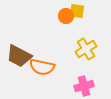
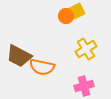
yellow square: rotated 35 degrees counterclockwise
